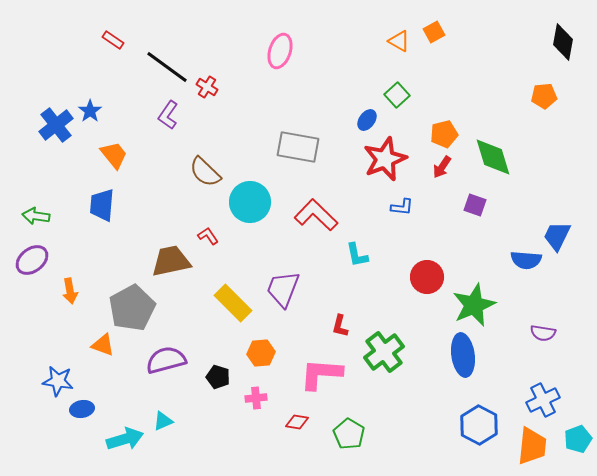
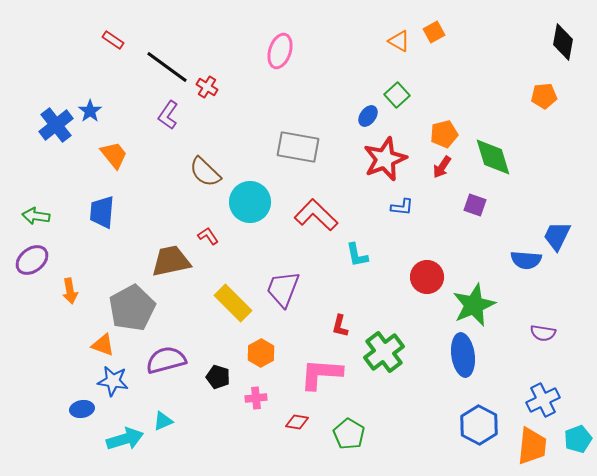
blue ellipse at (367, 120): moved 1 px right, 4 px up
blue trapezoid at (102, 205): moved 7 px down
orange hexagon at (261, 353): rotated 24 degrees counterclockwise
blue star at (58, 381): moved 55 px right
